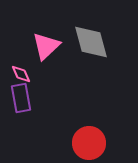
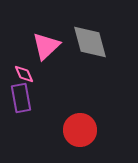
gray diamond: moved 1 px left
pink diamond: moved 3 px right
red circle: moved 9 px left, 13 px up
